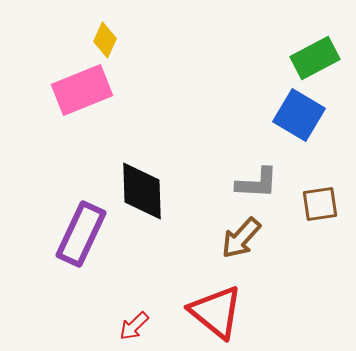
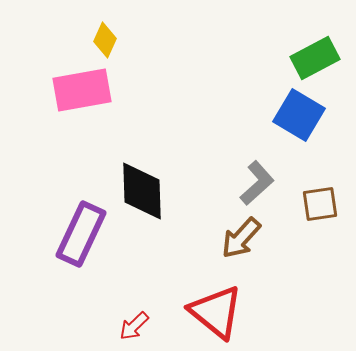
pink rectangle: rotated 12 degrees clockwise
gray L-shape: rotated 45 degrees counterclockwise
